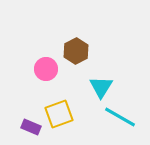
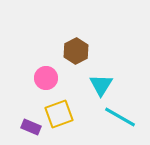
pink circle: moved 9 px down
cyan triangle: moved 2 px up
